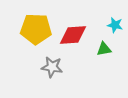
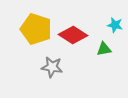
yellow pentagon: rotated 16 degrees clockwise
red diamond: rotated 36 degrees clockwise
